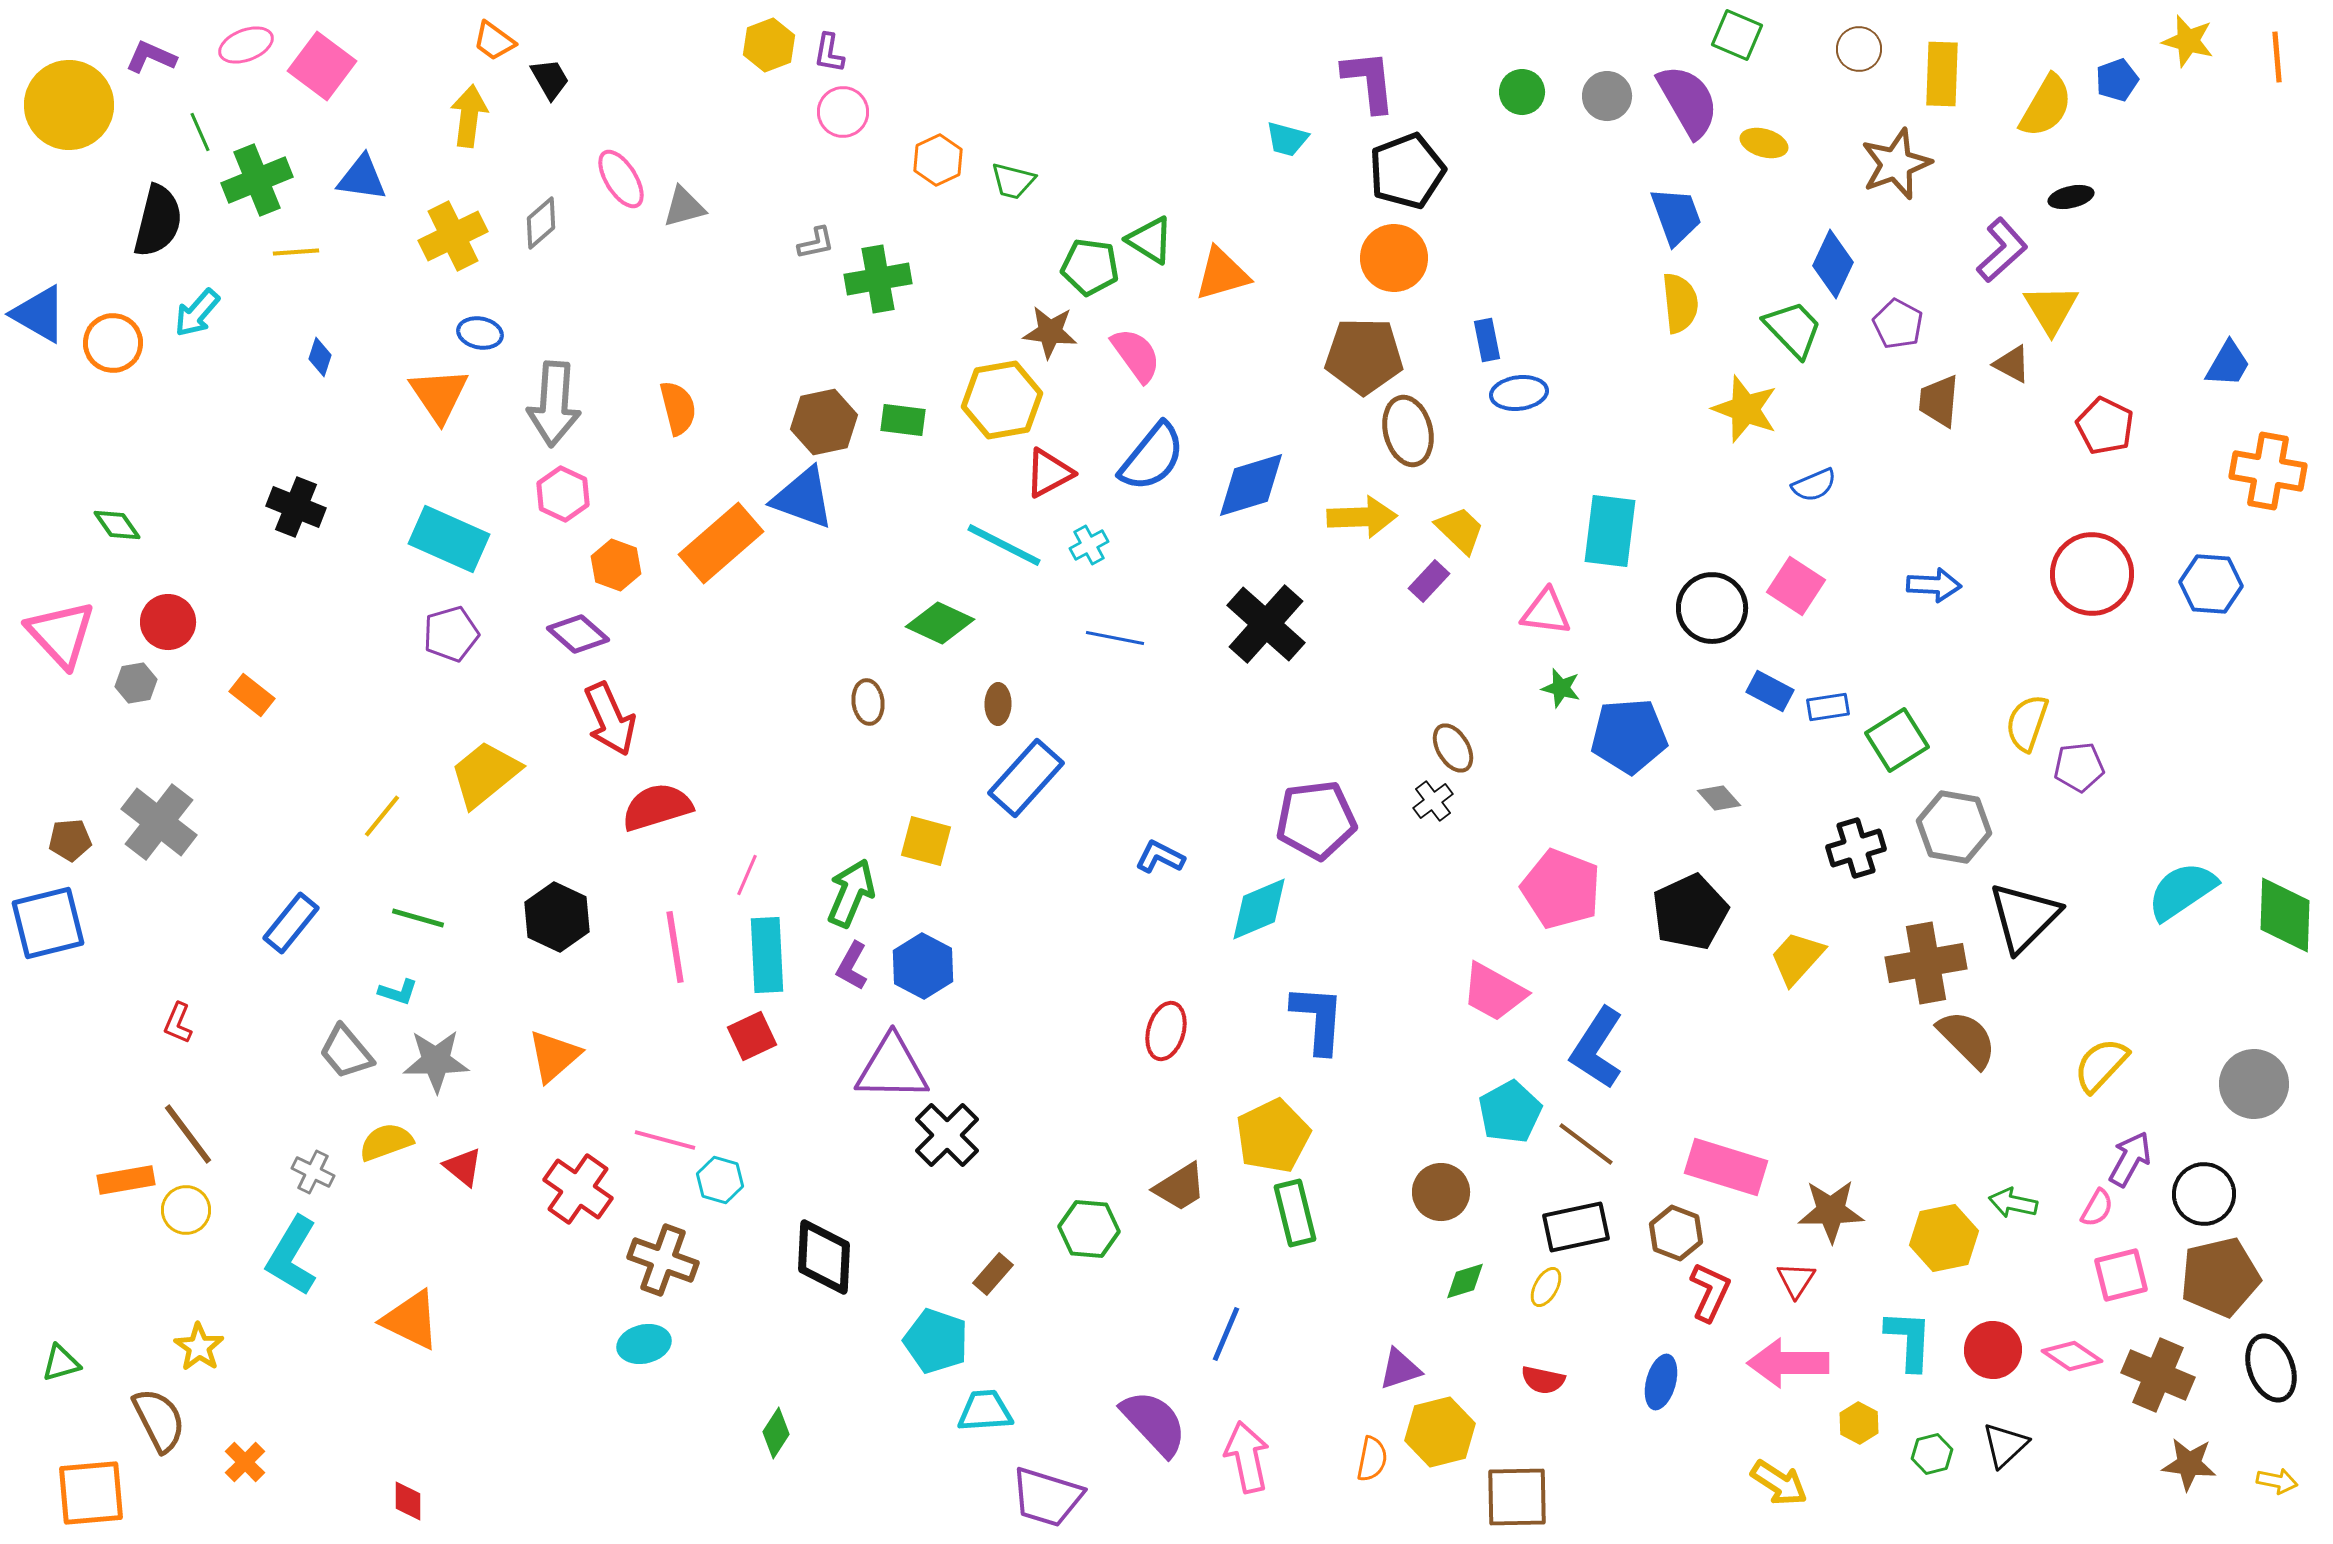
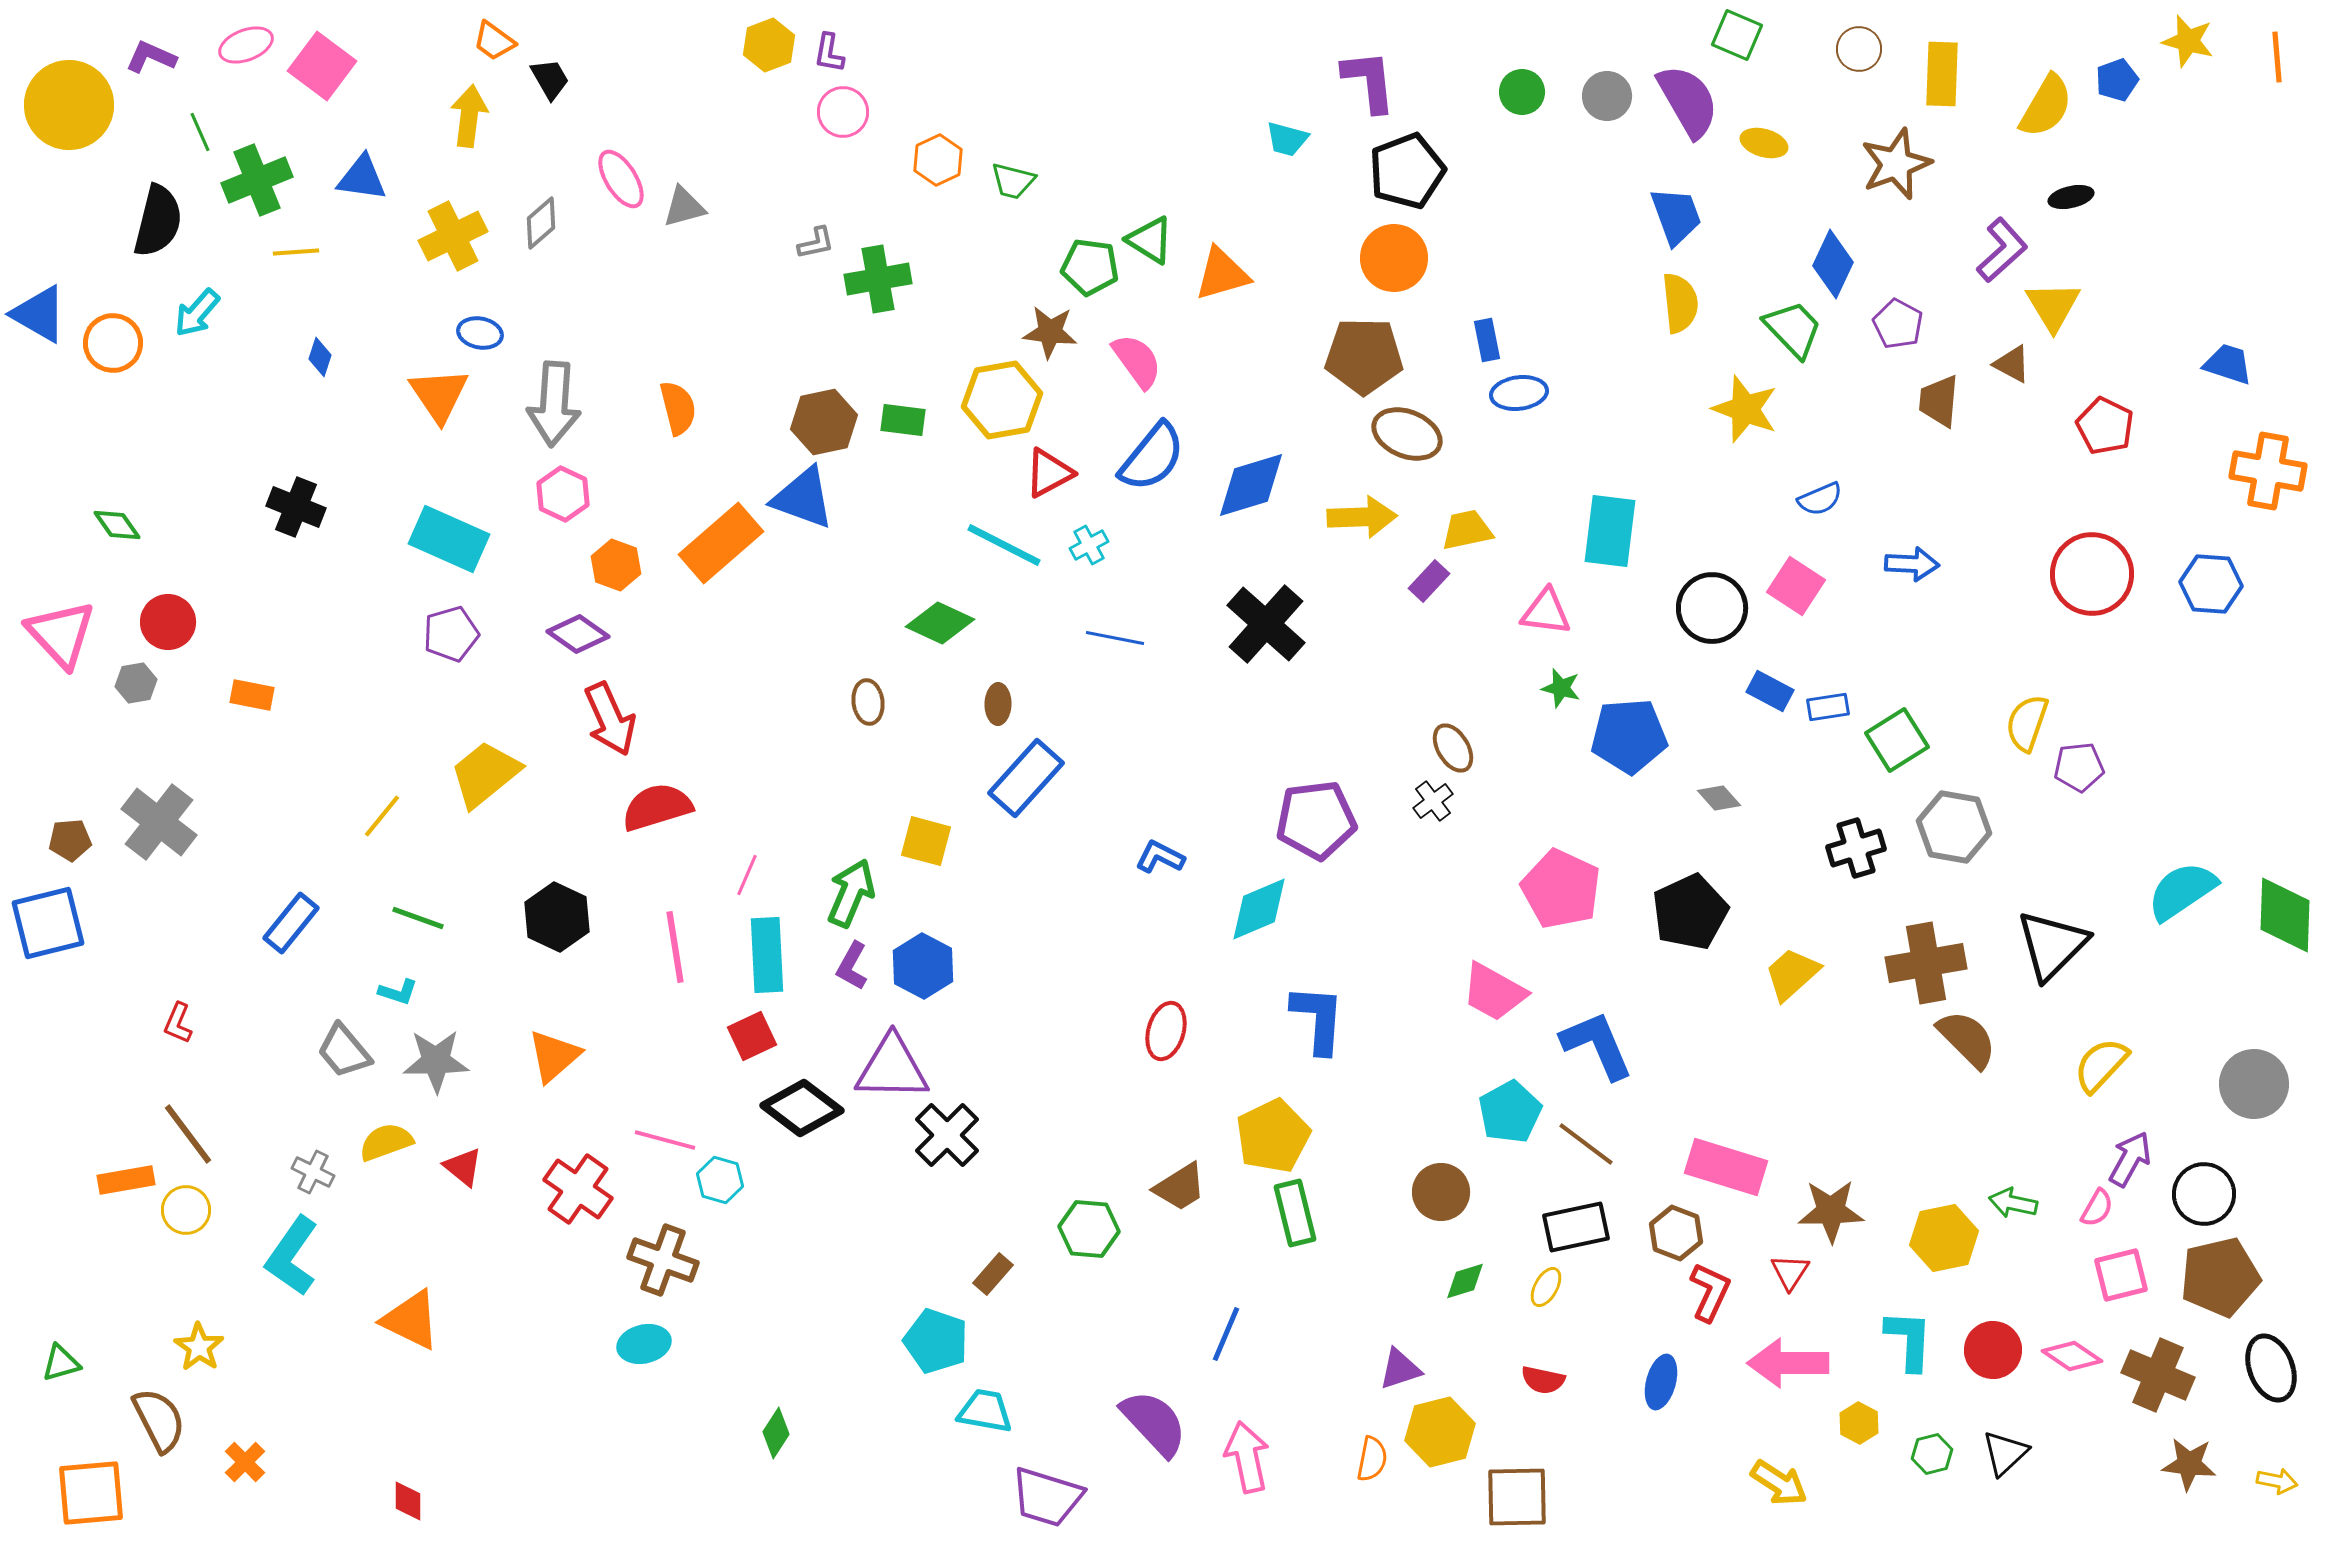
yellow triangle at (2051, 309): moved 2 px right, 3 px up
pink semicircle at (1136, 355): moved 1 px right, 6 px down
blue trapezoid at (2228, 364): rotated 102 degrees counterclockwise
brown ellipse at (1408, 431): moved 1 px left, 3 px down; rotated 54 degrees counterclockwise
blue semicircle at (1814, 485): moved 6 px right, 14 px down
yellow trapezoid at (1460, 530): moved 7 px right; rotated 56 degrees counterclockwise
blue arrow at (1934, 585): moved 22 px left, 21 px up
purple diamond at (578, 634): rotated 6 degrees counterclockwise
orange rectangle at (252, 695): rotated 27 degrees counterclockwise
pink pentagon at (1561, 889): rotated 4 degrees clockwise
black triangle at (2024, 917): moved 28 px right, 28 px down
green line at (418, 918): rotated 4 degrees clockwise
yellow trapezoid at (1797, 958): moved 5 px left, 16 px down; rotated 6 degrees clockwise
blue L-shape at (1597, 1048): moved 3 px up; rotated 124 degrees clockwise
gray trapezoid at (346, 1052): moved 2 px left, 1 px up
cyan L-shape at (292, 1256): rotated 4 degrees clockwise
black diamond at (824, 1257): moved 22 px left, 149 px up; rotated 56 degrees counterclockwise
red triangle at (1796, 1280): moved 6 px left, 8 px up
cyan trapezoid at (985, 1411): rotated 14 degrees clockwise
black triangle at (2005, 1445): moved 8 px down
